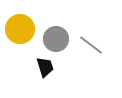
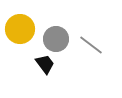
black trapezoid: moved 3 px up; rotated 20 degrees counterclockwise
